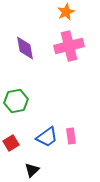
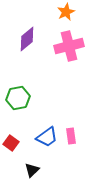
purple diamond: moved 2 px right, 9 px up; rotated 60 degrees clockwise
green hexagon: moved 2 px right, 3 px up
red square: rotated 21 degrees counterclockwise
